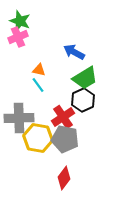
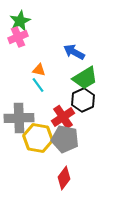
green star: rotated 25 degrees clockwise
